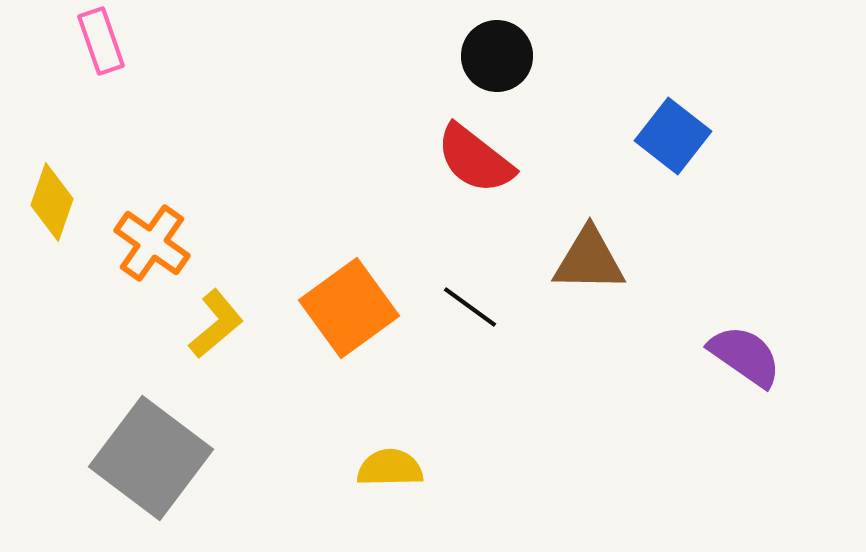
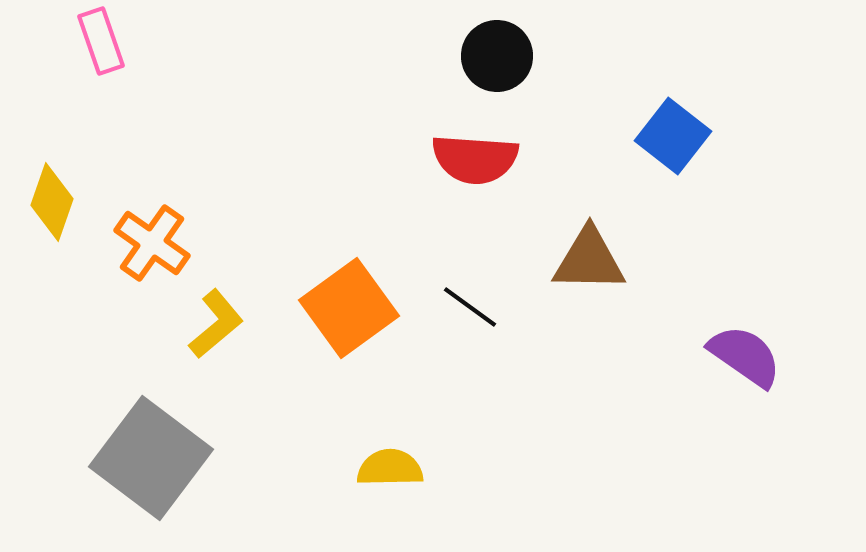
red semicircle: rotated 34 degrees counterclockwise
